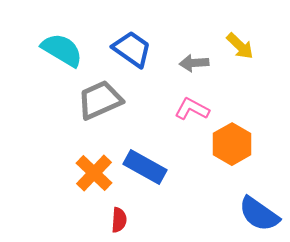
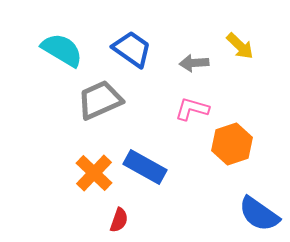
pink L-shape: rotated 12 degrees counterclockwise
orange hexagon: rotated 12 degrees clockwise
red semicircle: rotated 15 degrees clockwise
